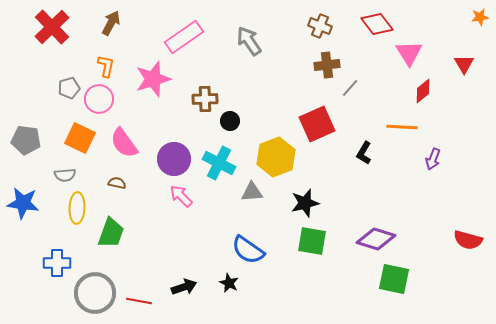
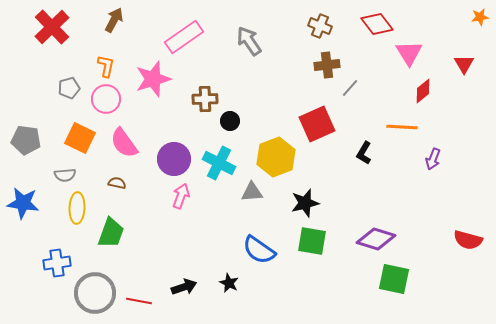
brown arrow at (111, 23): moved 3 px right, 3 px up
pink circle at (99, 99): moved 7 px right
pink arrow at (181, 196): rotated 65 degrees clockwise
blue semicircle at (248, 250): moved 11 px right
blue cross at (57, 263): rotated 8 degrees counterclockwise
